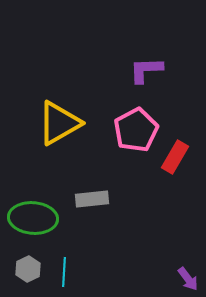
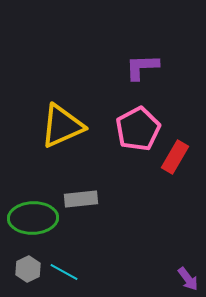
purple L-shape: moved 4 px left, 3 px up
yellow triangle: moved 3 px right, 3 px down; rotated 6 degrees clockwise
pink pentagon: moved 2 px right, 1 px up
gray rectangle: moved 11 px left
green ellipse: rotated 6 degrees counterclockwise
cyan line: rotated 64 degrees counterclockwise
